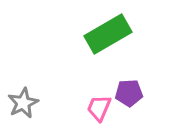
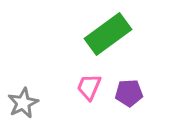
green rectangle: rotated 6 degrees counterclockwise
pink trapezoid: moved 10 px left, 21 px up
